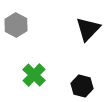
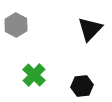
black triangle: moved 2 px right
black hexagon: rotated 20 degrees counterclockwise
